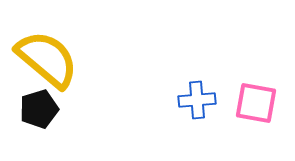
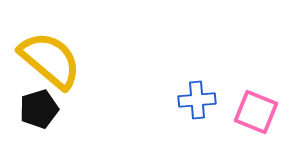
yellow semicircle: moved 3 px right, 1 px down
pink square: moved 9 px down; rotated 12 degrees clockwise
